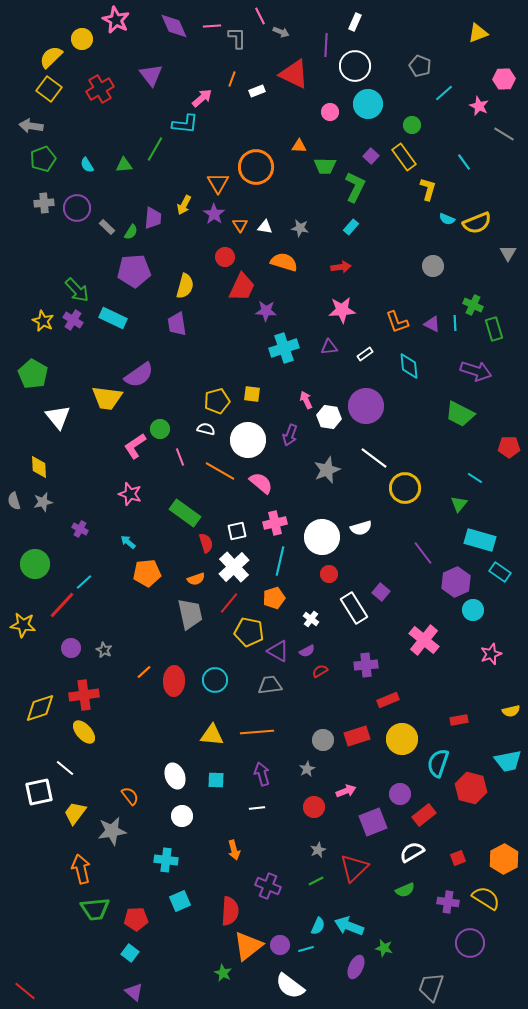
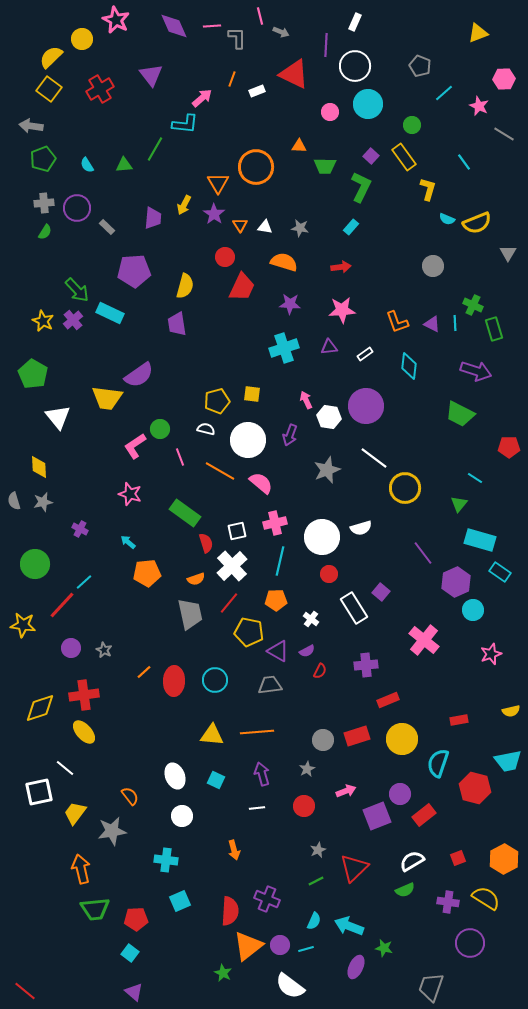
pink line at (260, 16): rotated 12 degrees clockwise
green L-shape at (355, 187): moved 6 px right
green semicircle at (131, 232): moved 86 px left
purple star at (266, 311): moved 24 px right, 7 px up
cyan rectangle at (113, 318): moved 3 px left, 5 px up
purple cross at (73, 320): rotated 18 degrees clockwise
cyan diamond at (409, 366): rotated 12 degrees clockwise
white cross at (234, 567): moved 2 px left, 1 px up
orange pentagon at (274, 598): moved 2 px right, 2 px down; rotated 15 degrees clockwise
red semicircle at (320, 671): rotated 147 degrees clockwise
cyan square at (216, 780): rotated 24 degrees clockwise
red hexagon at (471, 788): moved 4 px right
red circle at (314, 807): moved 10 px left, 1 px up
purple square at (373, 822): moved 4 px right, 6 px up
white semicircle at (412, 852): moved 9 px down
purple cross at (268, 886): moved 1 px left, 13 px down
cyan semicircle at (318, 926): moved 4 px left, 5 px up
